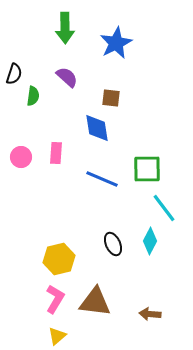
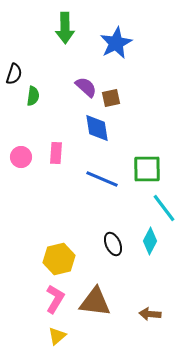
purple semicircle: moved 19 px right, 10 px down
brown square: rotated 18 degrees counterclockwise
